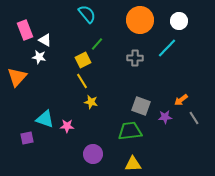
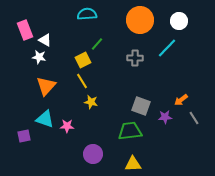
cyan semicircle: rotated 54 degrees counterclockwise
orange triangle: moved 29 px right, 9 px down
purple square: moved 3 px left, 2 px up
